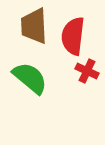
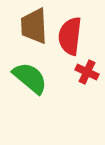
red semicircle: moved 3 px left
red cross: moved 1 px down
